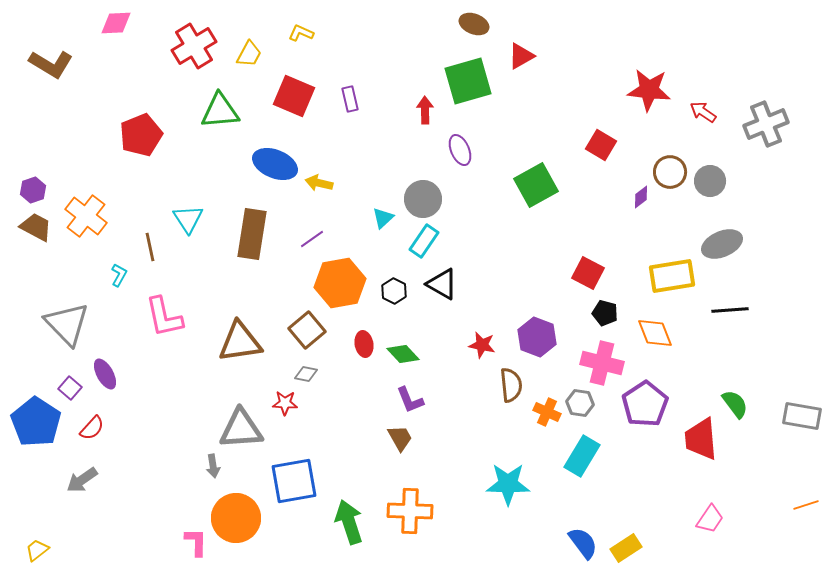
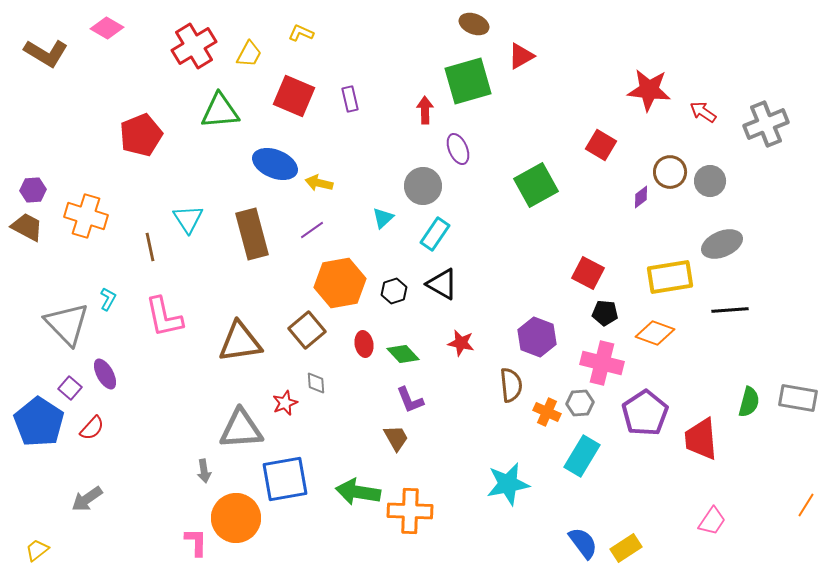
pink diamond at (116, 23): moved 9 px left, 5 px down; rotated 32 degrees clockwise
brown L-shape at (51, 64): moved 5 px left, 11 px up
purple ellipse at (460, 150): moved 2 px left, 1 px up
purple hexagon at (33, 190): rotated 15 degrees clockwise
gray circle at (423, 199): moved 13 px up
orange cross at (86, 216): rotated 21 degrees counterclockwise
brown trapezoid at (36, 227): moved 9 px left
brown rectangle at (252, 234): rotated 24 degrees counterclockwise
purple line at (312, 239): moved 9 px up
cyan rectangle at (424, 241): moved 11 px right, 7 px up
cyan L-shape at (119, 275): moved 11 px left, 24 px down
yellow rectangle at (672, 276): moved 2 px left, 1 px down
black hexagon at (394, 291): rotated 15 degrees clockwise
black pentagon at (605, 313): rotated 10 degrees counterclockwise
orange diamond at (655, 333): rotated 48 degrees counterclockwise
red star at (482, 345): moved 21 px left, 2 px up
gray diamond at (306, 374): moved 10 px right, 9 px down; rotated 75 degrees clockwise
red star at (285, 403): rotated 25 degrees counterclockwise
gray hexagon at (580, 403): rotated 12 degrees counterclockwise
purple pentagon at (645, 404): moved 9 px down
green semicircle at (735, 404): moved 14 px right, 2 px up; rotated 52 degrees clockwise
gray rectangle at (802, 416): moved 4 px left, 18 px up
blue pentagon at (36, 422): moved 3 px right
brown trapezoid at (400, 438): moved 4 px left
gray arrow at (213, 466): moved 9 px left, 5 px down
gray arrow at (82, 480): moved 5 px right, 19 px down
blue square at (294, 481): moved 9 px left, 2 px up
cyan star at (508, 484): rotated 12 degrees counterclockwise
orange line at (806, 505): rotated 40 degrees counterclockwise
pink trapezoid at (710, 519): moved 2 px right, 2 px down
green arrow at (349, 522): moved 9 px right, 30 px up; rotated 63 degrees counterclockwise
